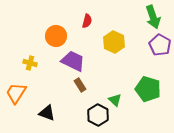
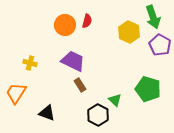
orange circle: moved 9 px right, 11 px up
yellow hexagon: moved 15 px right, 10 px up
